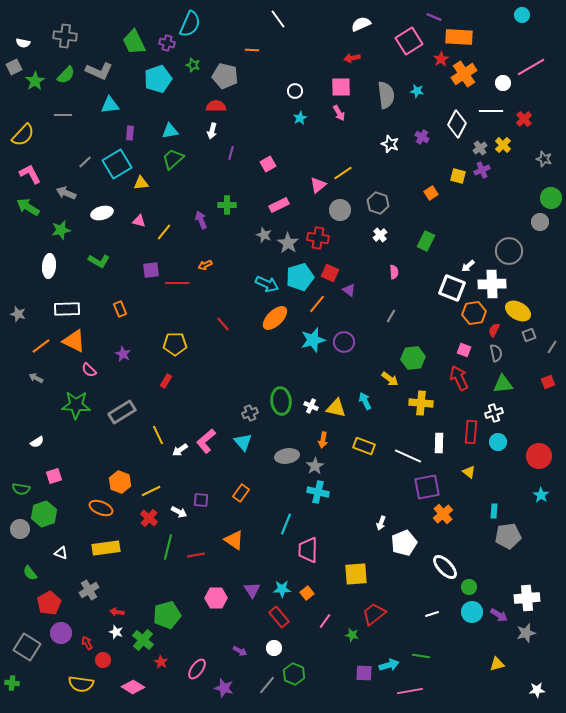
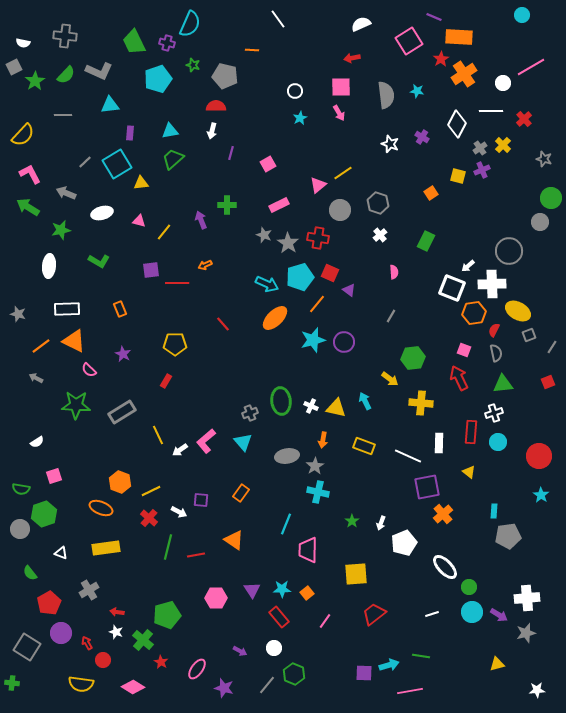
green star at (352, 635): moved 114 px up; rotated 24 degrees clockwise
